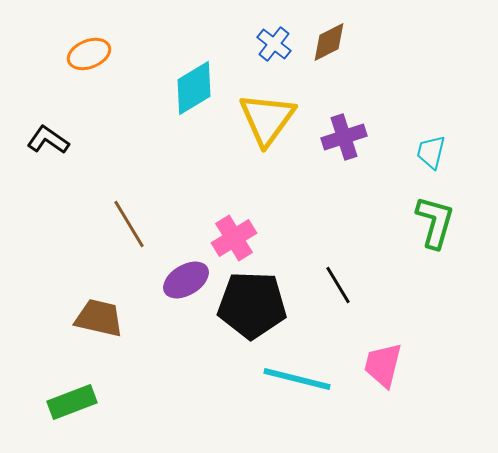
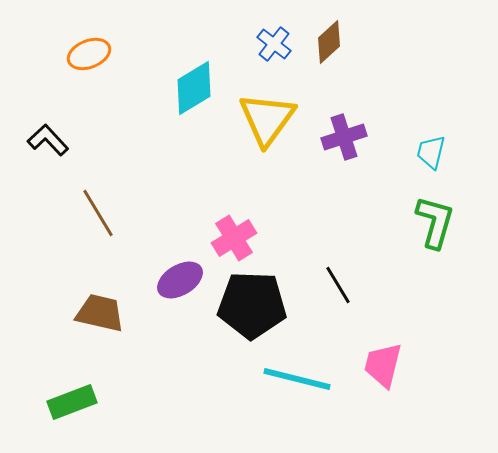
brown diamond: rotated 15 degrees counterclockwise
black L-shape: rotated 12 degrees clockwise
brown line: moved 31 px left, 11 px up
purple ellipse: moved 6 px left
brown trapezoid: moved 1 px right, 5 px up
